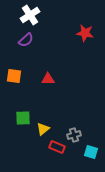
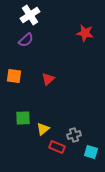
red triangle: rotated 40 degrees counterclockwise
